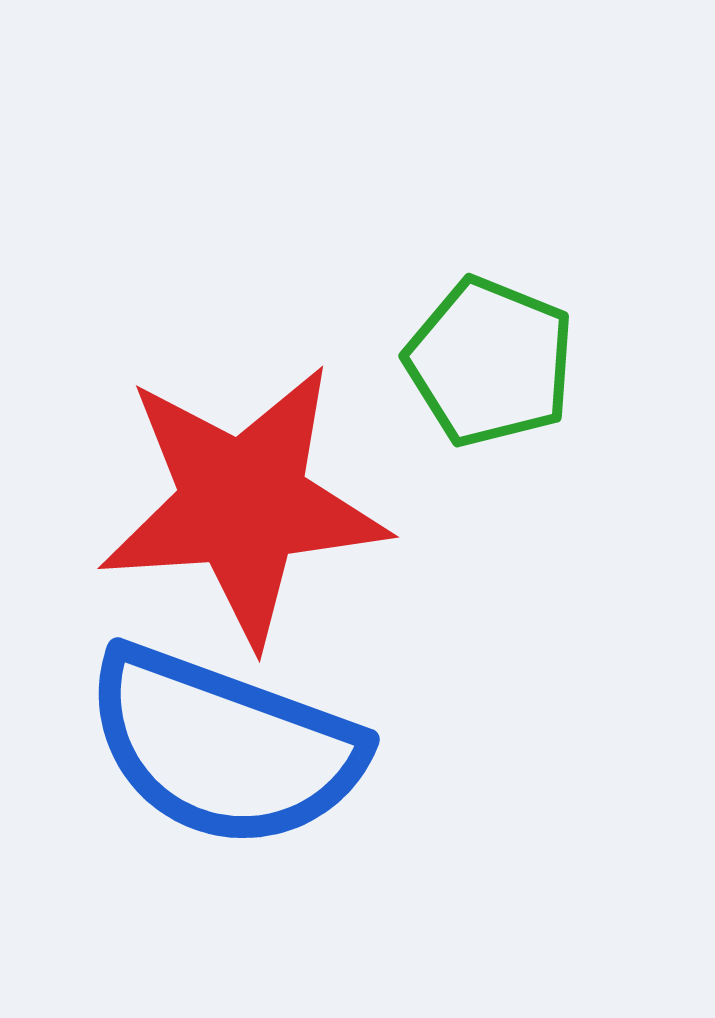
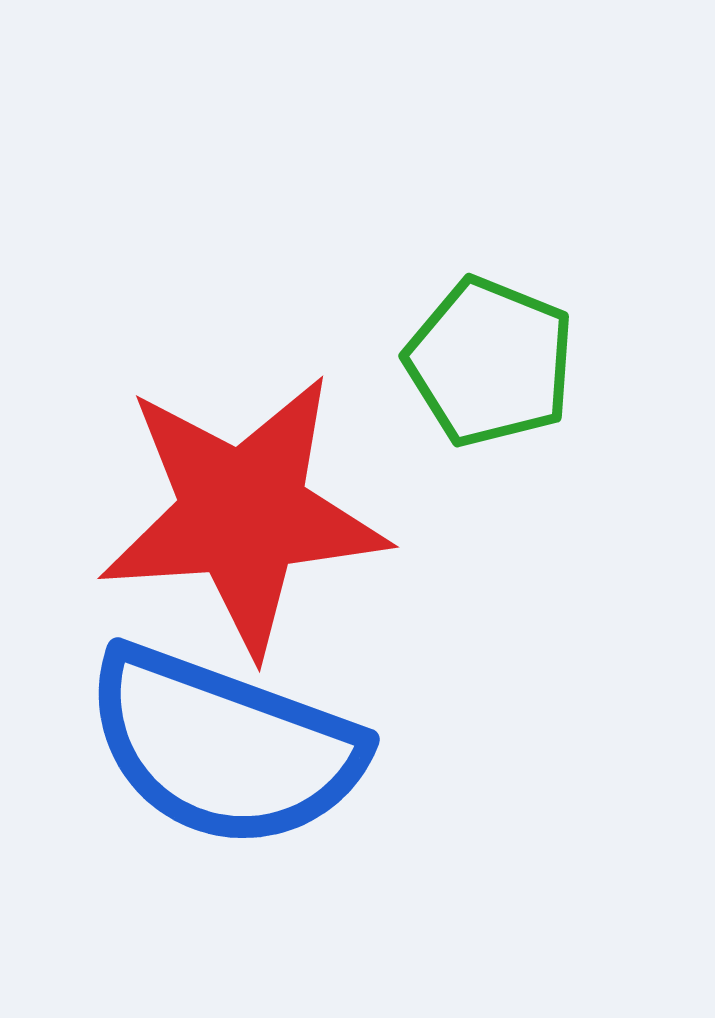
red star: moved 10 px down
